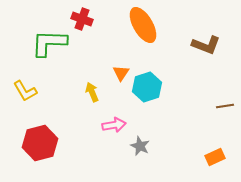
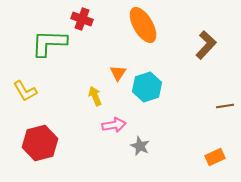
brown L-shape: rotated 68 degrees counterclockwise
orange triangle: moved 3 px left
yellow arrow: moved 3 px right, 4 px down
